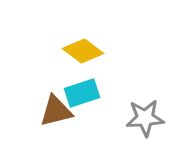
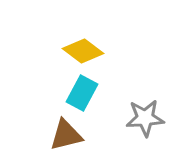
cyan rectangle: rotated 44 degrees counterclockwise
brown triangle: moved 10 px right, 24 px down
